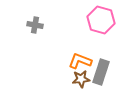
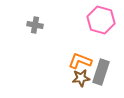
brown star: moved 1 px up
